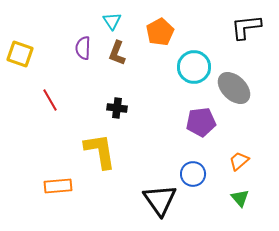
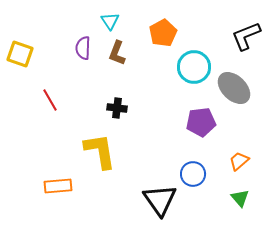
cyan triangle: moved 2 px left
black L-shape: moved 9 px down; rotated 16 degrees counterclockwise
orange pentagon: moved 3 px right, 1 px down
